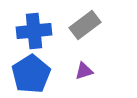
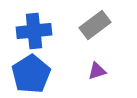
gray rectangle: moved 10 px right
purple triangle: moved 13 px right
